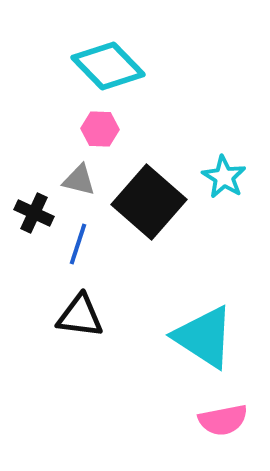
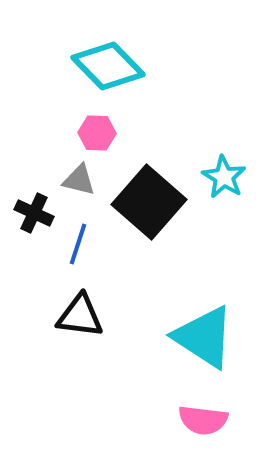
pink hexagon: moved 3 px left, 4 px down
pink semicircle: moved 20 px left; rotated 18 degrees clockwise
